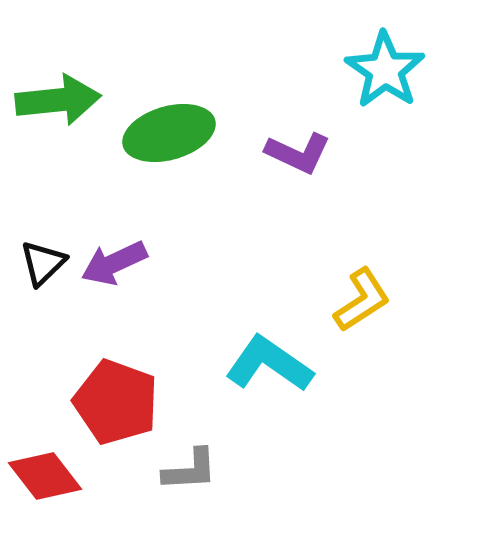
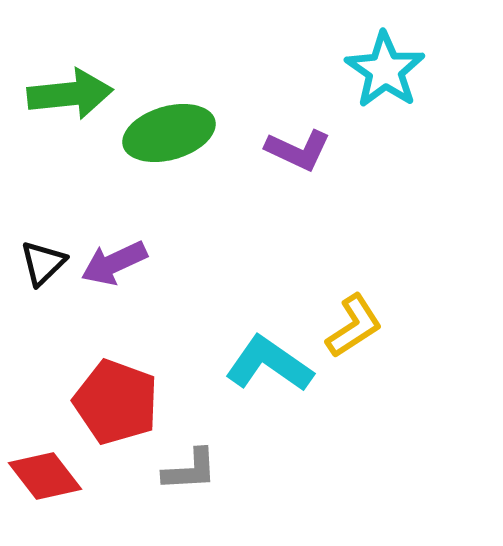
green arrow: moved 12 px right, 6 px up
purple L-shape: moved 3 px up
yellow L-shape: moved 8 px left, 26 px down
